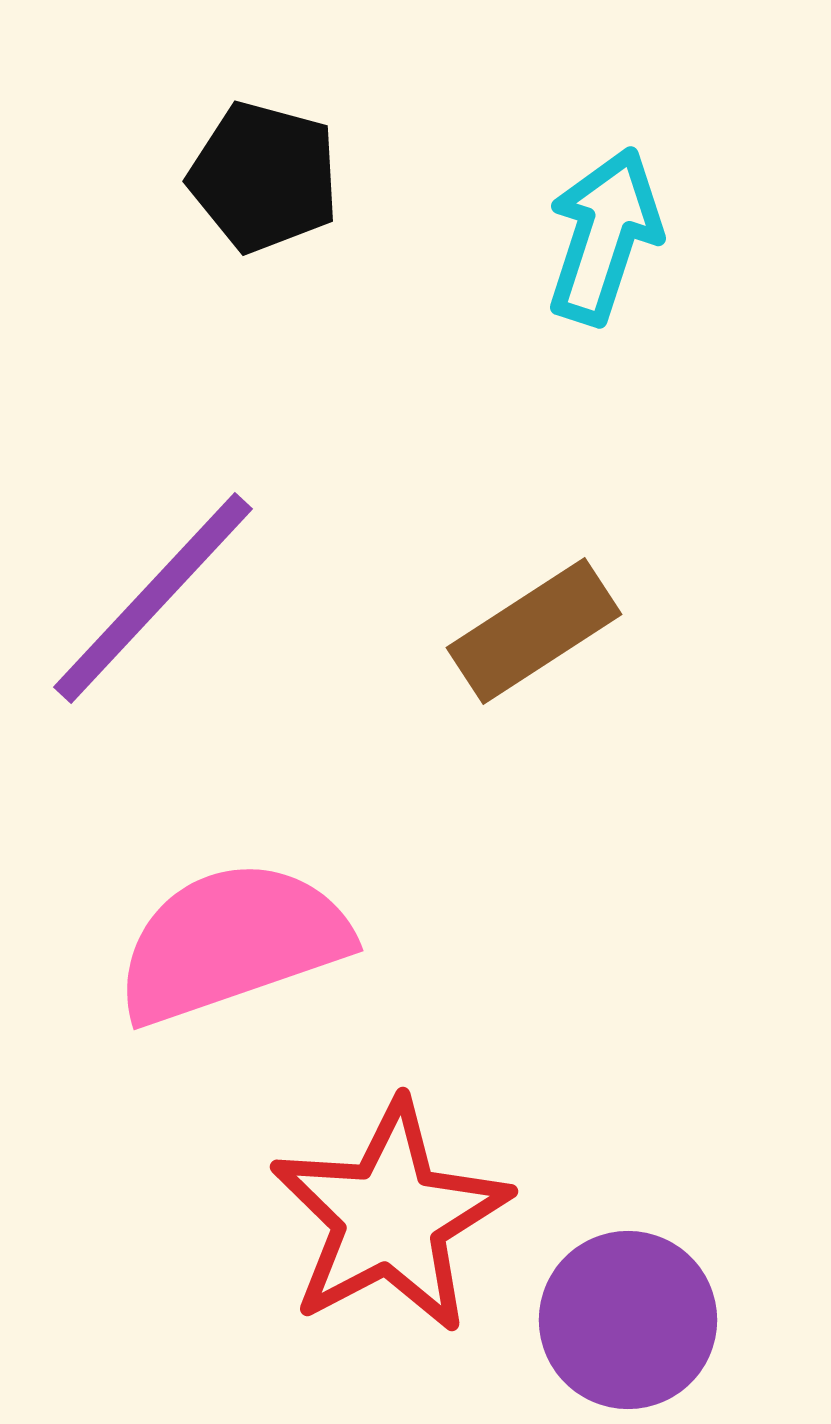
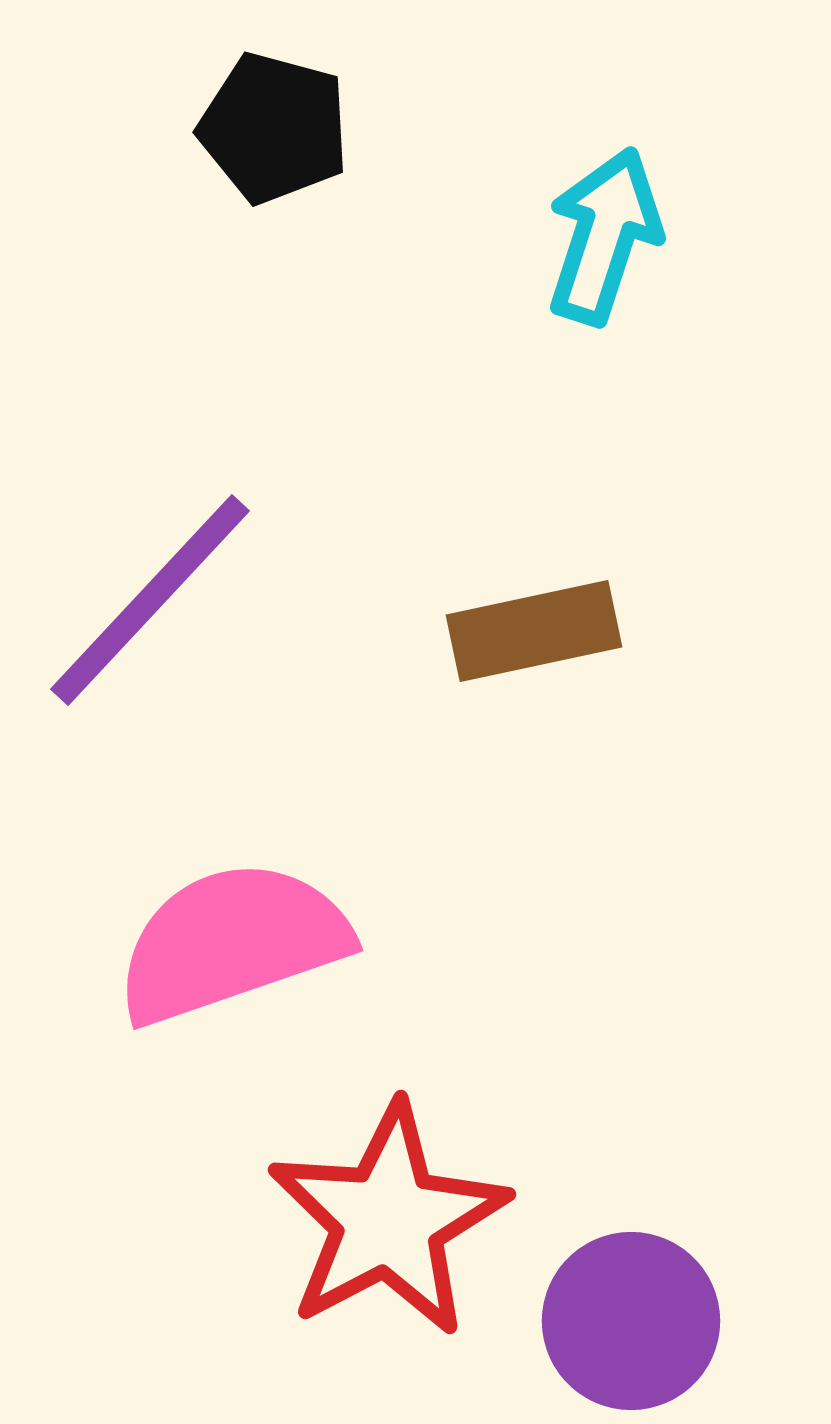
black pentagon: moved 10 px right, 49 px up
purple line: moved 3 px left, 2 px down
brown rectangle: rotated 21 degrees clockwise
red star: moved 2 px left, 3 px down
purple circle: moved 3 px right, 1 px down
